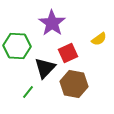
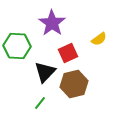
black triangle: moved 4 px down
brown hexagon: rotated 24 degrees counterclockwise
green line: moved 12 px right, 11 px down
